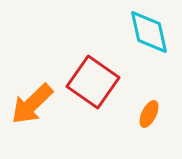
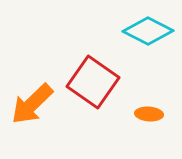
cyan diamond: moved 1 px left, 1 px up; rotated 51 degrees counterclockwise
orange ellipse: rotated 68 degrees clockwise
